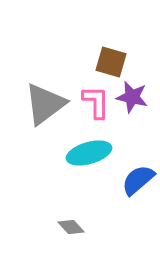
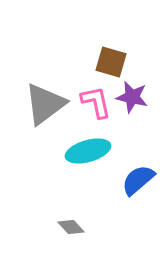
pink L-shape: rotated 12 degrees counterclockwise
cyan ellipse: moved 1 px left, 2 px up
